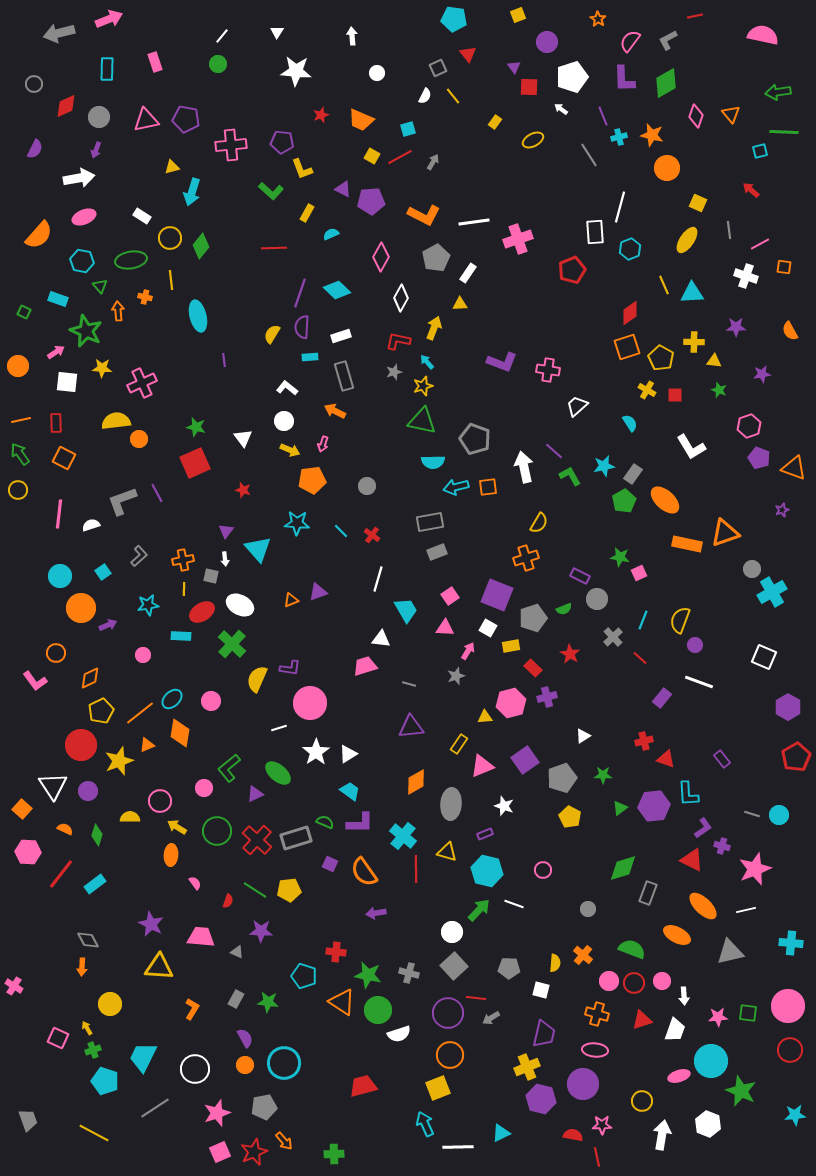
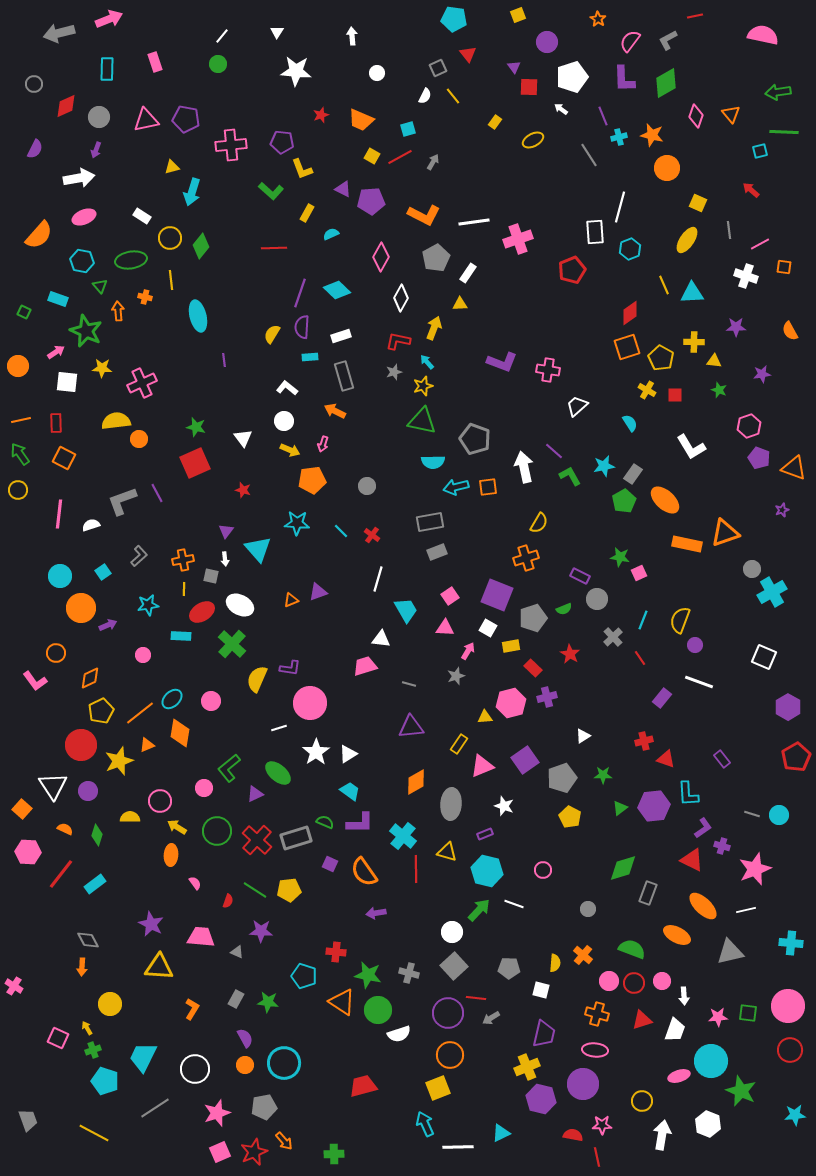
red line at (640, 658): rotated 14 degrees clockwise
